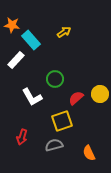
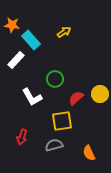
yellow square: rotated 10 degrees clockwise
